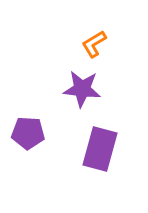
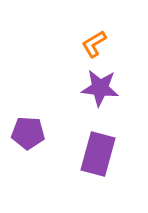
purple star: moved 18 px right, 1 px up
purple rectangle: moved 2 px left, 5 px down
